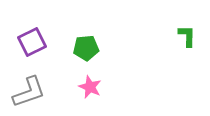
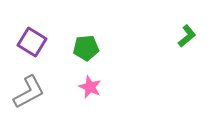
green L-shape: rotated 50 degrees clockwise
purple square: rotated 32 degrees counterclockwise
gray L-shape: rotated 9 degrees counterclockwise
